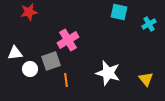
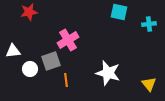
cyan cross: rotated 24 degrees clockwise
white triangle: moved 2 px left, 2 px up
yellow triangle: moved 3 px right, 5 px down
